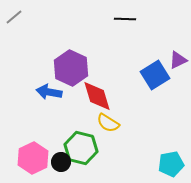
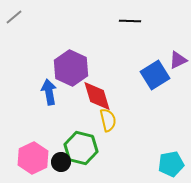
black line: moved 5 px right, 2 px down
blue arrow: rotated 70 degrees clockwise
yellow semicircle: moved 3 px up; rotated 135 degrees counterclockwise
